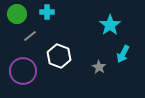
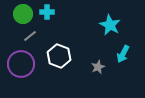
green circle: moved 6 px right
cyan star: rotated 10 degrees counterclockwise
gray star: moved 1 px left; rotated 16 degrees clockwise
purple circle: moved 2 px left, 7 px up
